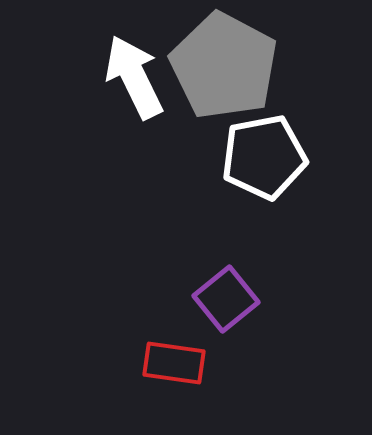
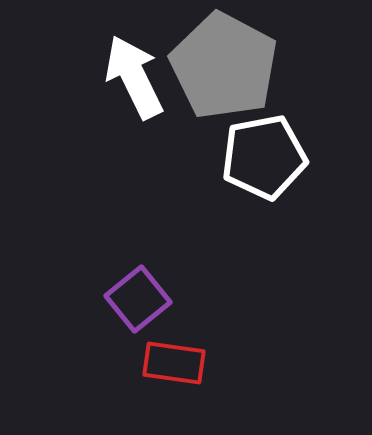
purple square: moved 88 px left
